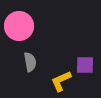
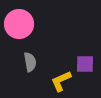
pink circle: moved 2 px up
purple square: moved 1 px up
